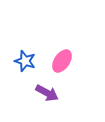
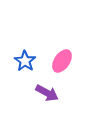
blue star: rotated 15 degrees clockwise
